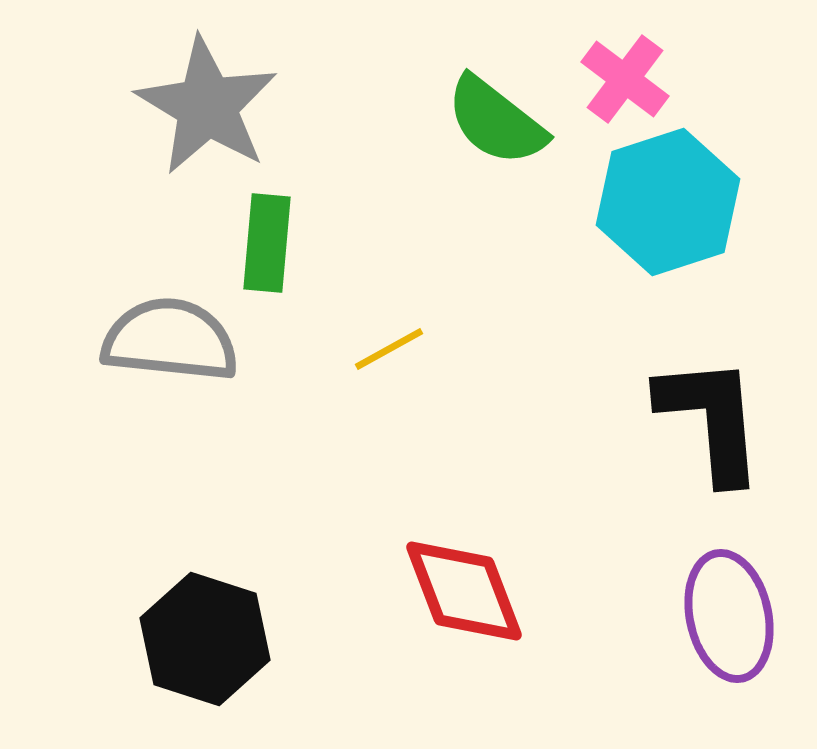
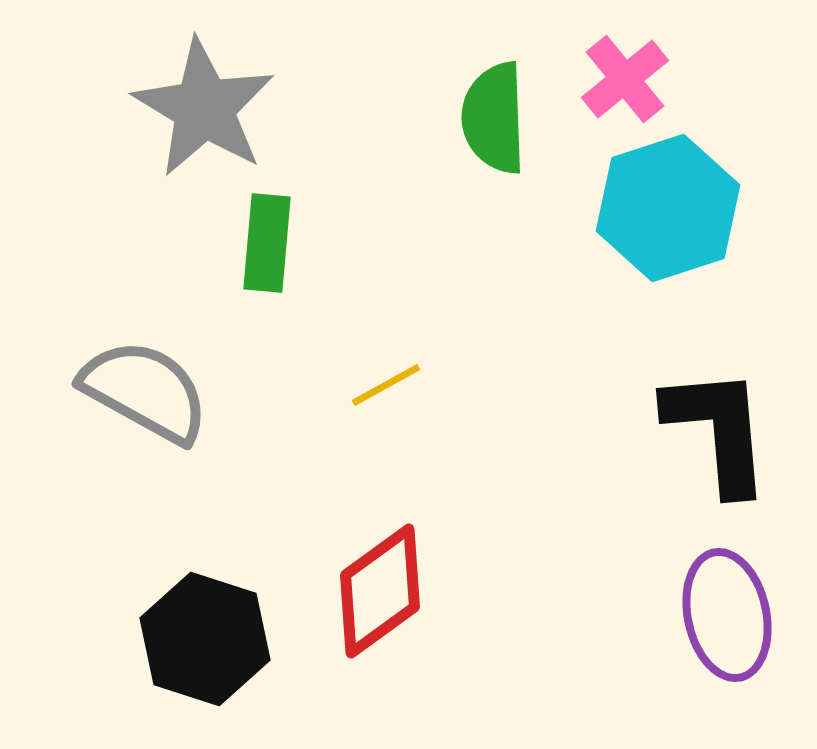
pink cross: rotated 14 degrees clockwise
gray star: moved 3 px left, 2 px down
green semicircle: moved 2 px left, 3 px up; rotated 50 degrees clockwise
cyan hexagon: moved 6 px down
gray semicircle: moved 25 px left, 51 px down; rotated 23 degrees clockwise
yellow line: moved 3 px left, 36 px down
black L-shape: moved 7 px right, 11 px down
red diamond: moved 84 px left; rotated 75 degrees clockwise
purple ellipse: moved 2 px left, 1 px up
